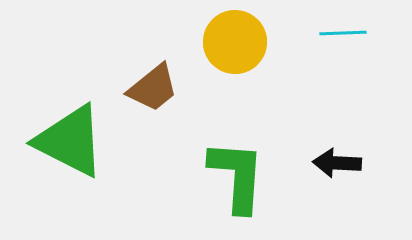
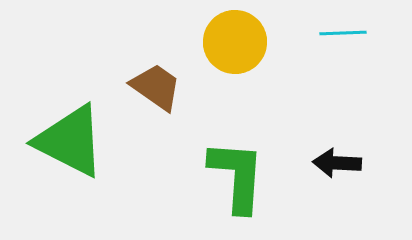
brown trapezoid: moved 3 px right, 1 px up; rotated 106 degrees counterclockwise
